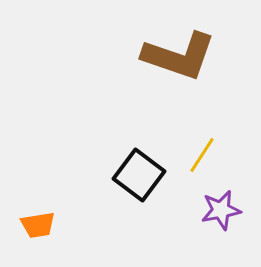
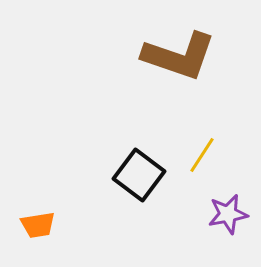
purple star: moved 7 px right, 4 px down
